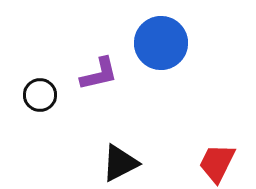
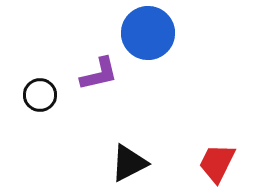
blue circle: moved 13 px left, 10 px up
black triangle: moved 9 px right
